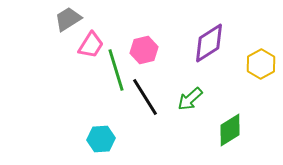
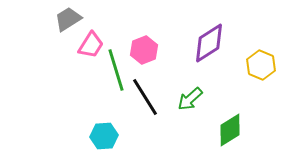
pink hexagon: rotated 8 degrees counterclockwise
yellow hexagon: moved 1 px down; rotated 8 degrees counterclockwise
cyan hexagon: moved 3 px right, 3 px up
